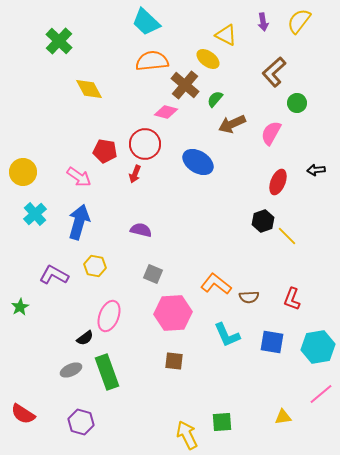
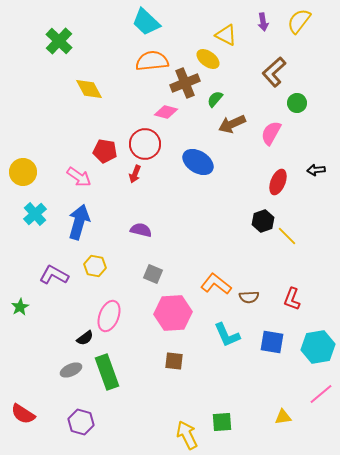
brown cross at (185, 85): moved 2 px up; rotated 28 degrees clockwise
